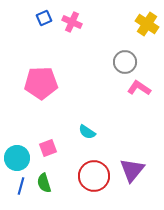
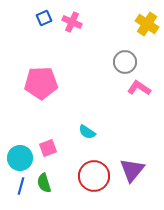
cyan circle: moved 3 px right
